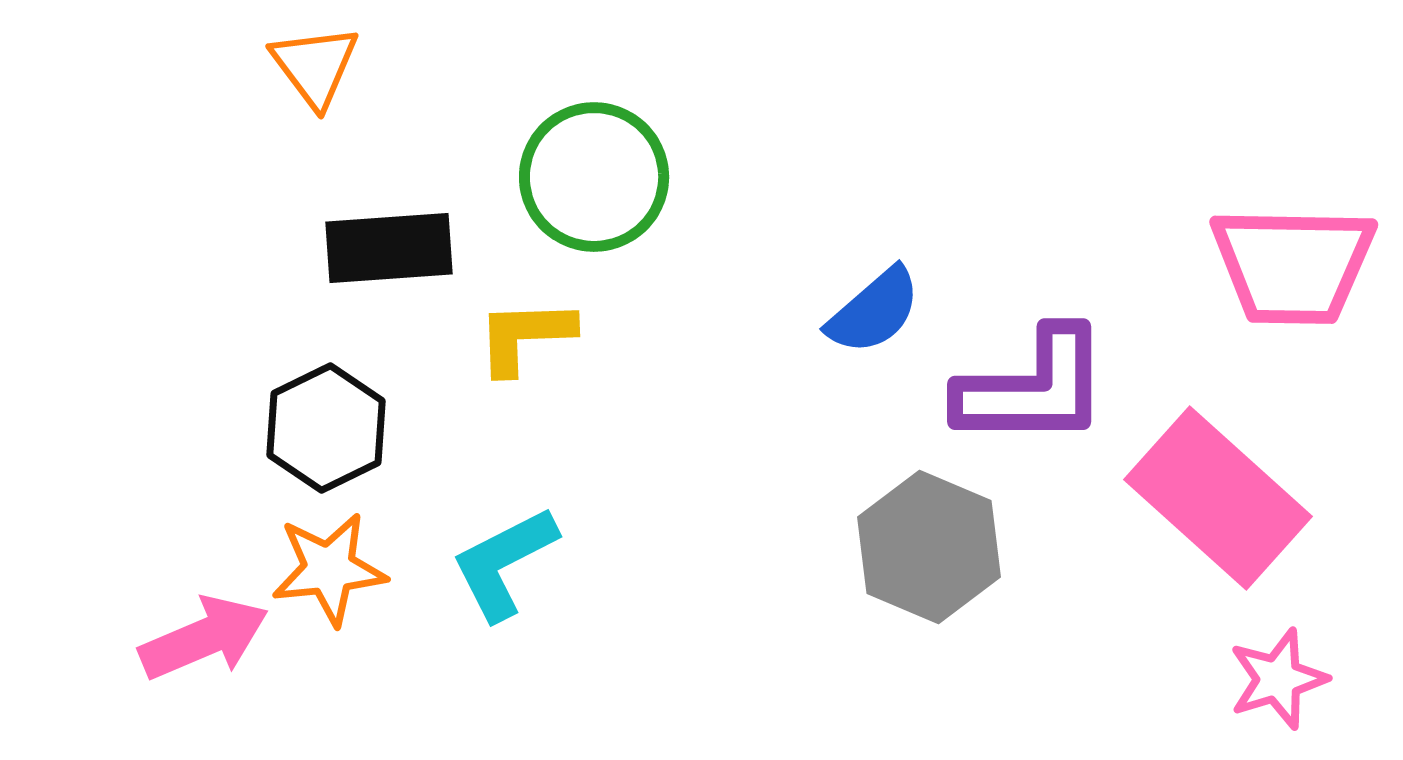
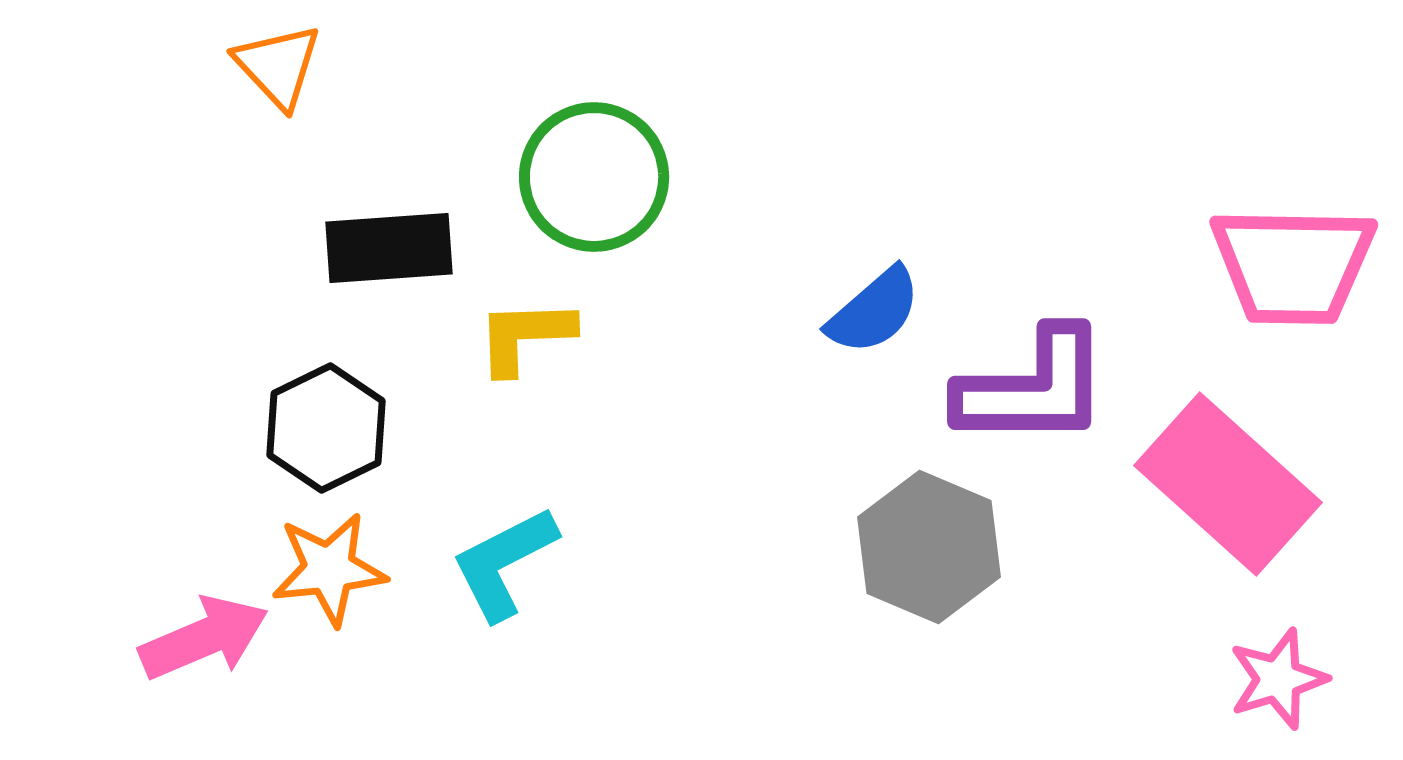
orange triangle: moved 37 px left; rotated 6 degrees counterclockwise
pink rectangle: moved 10 px right, 14 px up
